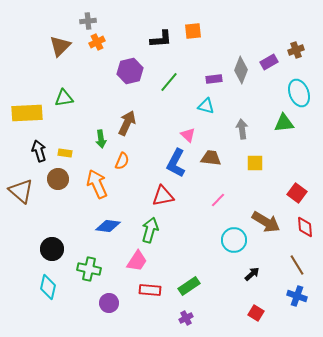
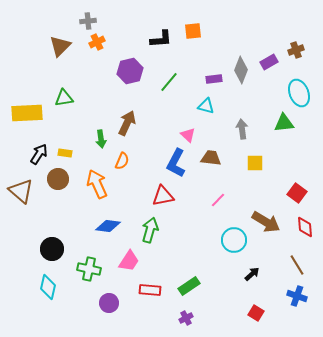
black arrow at (39, 151): moved 3 px down; rotated 50 degrees clockwise
pink trapezoid at (137, 261): moved 8 px left
